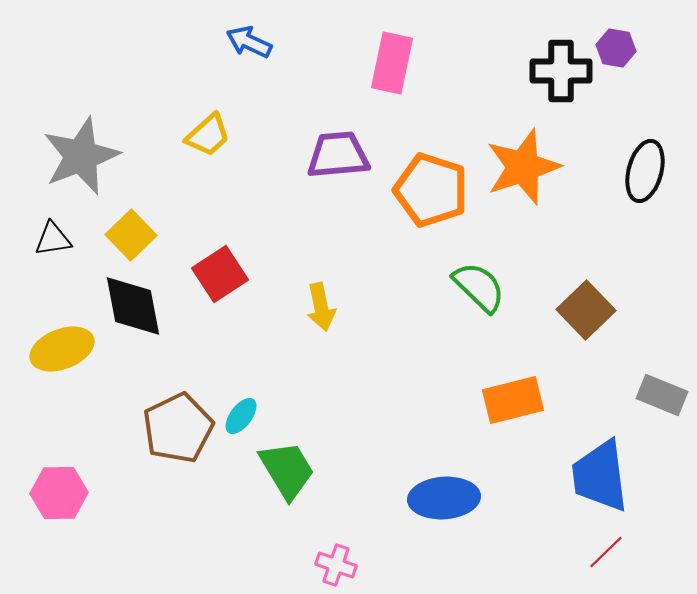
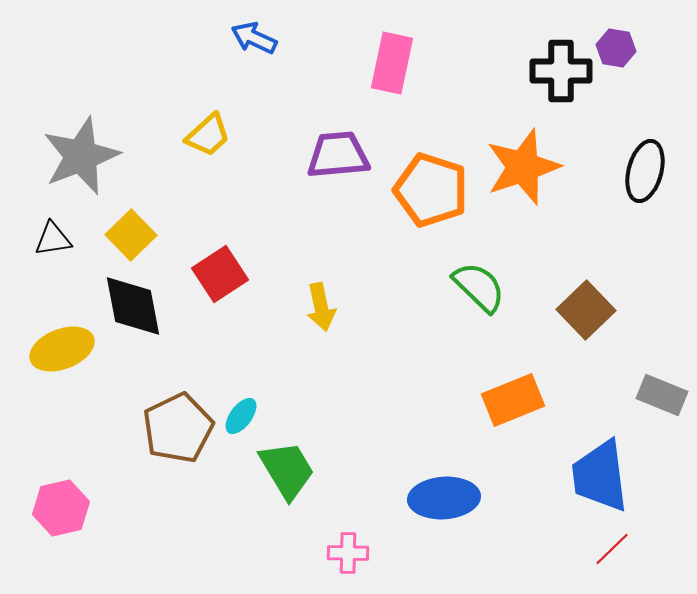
blue arrow: moved 5 px right, 4 px up
orange rectangle: rotated 8 degrees counterclockwise
pink hexagon: moved 2 px right, 15 px down; rotated 12 degrees counterclockwise
red line: moved 6 px right, 3 px up
pink cross: moved 12 px right, 12 px up; rotated 18 degrees counterclockwise
